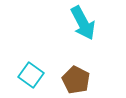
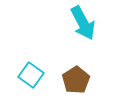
brown pentagon: rotated 12 degrees clockwise
